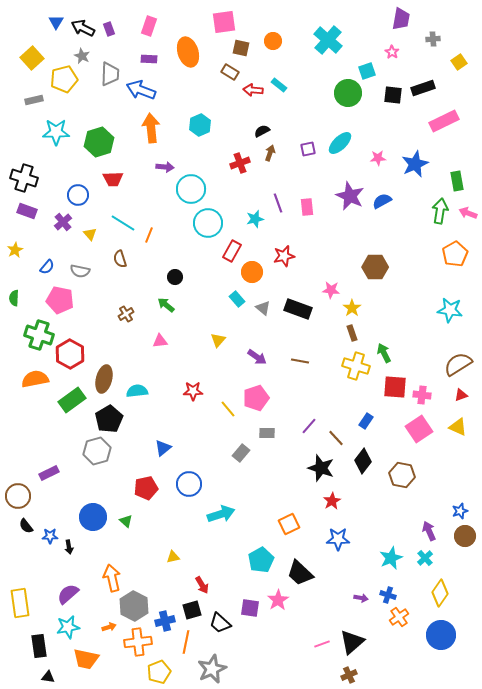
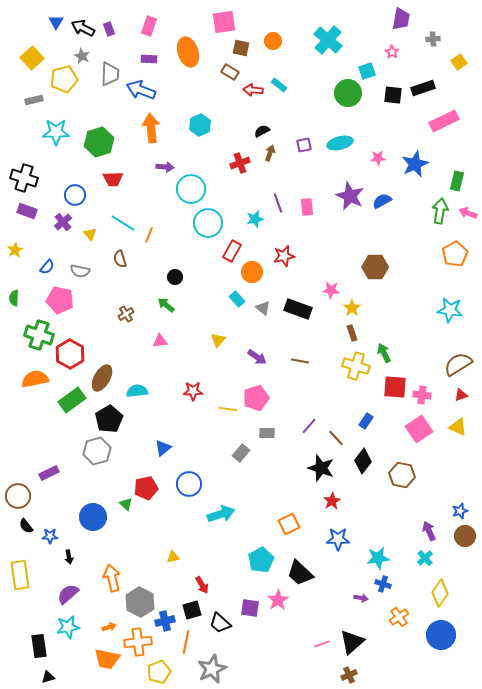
cyan ellipse at (340, 143): rotated 30 degrees clockwise
purple square at (308, 149): moved 4 px left, 4 px up
green rectangle at (457, 181): rotated 24 degrees clockwise
blue circle at (78, 195): moved 3 px left
brown ellipse at (104, 379): moved 2 px left, 1 px up; rotated 16 degrees clockwise
yellow line at (228, 409): rotated 42 degrees counterclockwise
green triangle at (126, 521): moved 17 px up
black arrow at (69, 547): moved 10 px down
cyan star at (391, 558): moved 13 px left; rotated 15 degrees clockwise
blue cross at (388, 595): moved 5 px left, 11 px up
yellow rectangle at (20, 603): moved 28 px up
gray hexagon at (134, 606): moved 6 px right, 4 px up
orange trapezoid at (86, 659): moved 21 px right
black triangle at (48, 677): rotated 24 degrees counterclockwise
